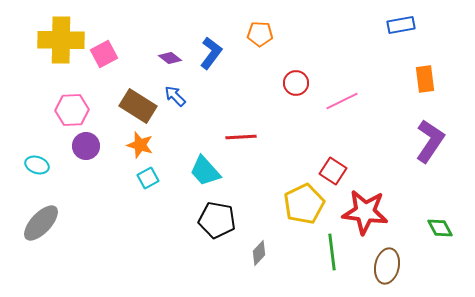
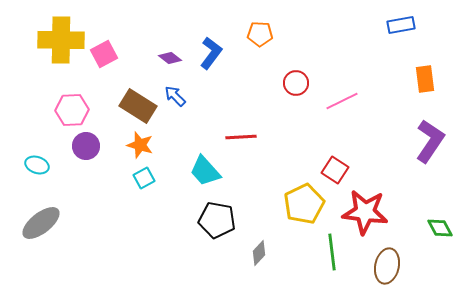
red square: moved 2 px right, 1 px up
cyan square: moved 4 px left
gray ellipse: rotated 9 degrees clockwise
